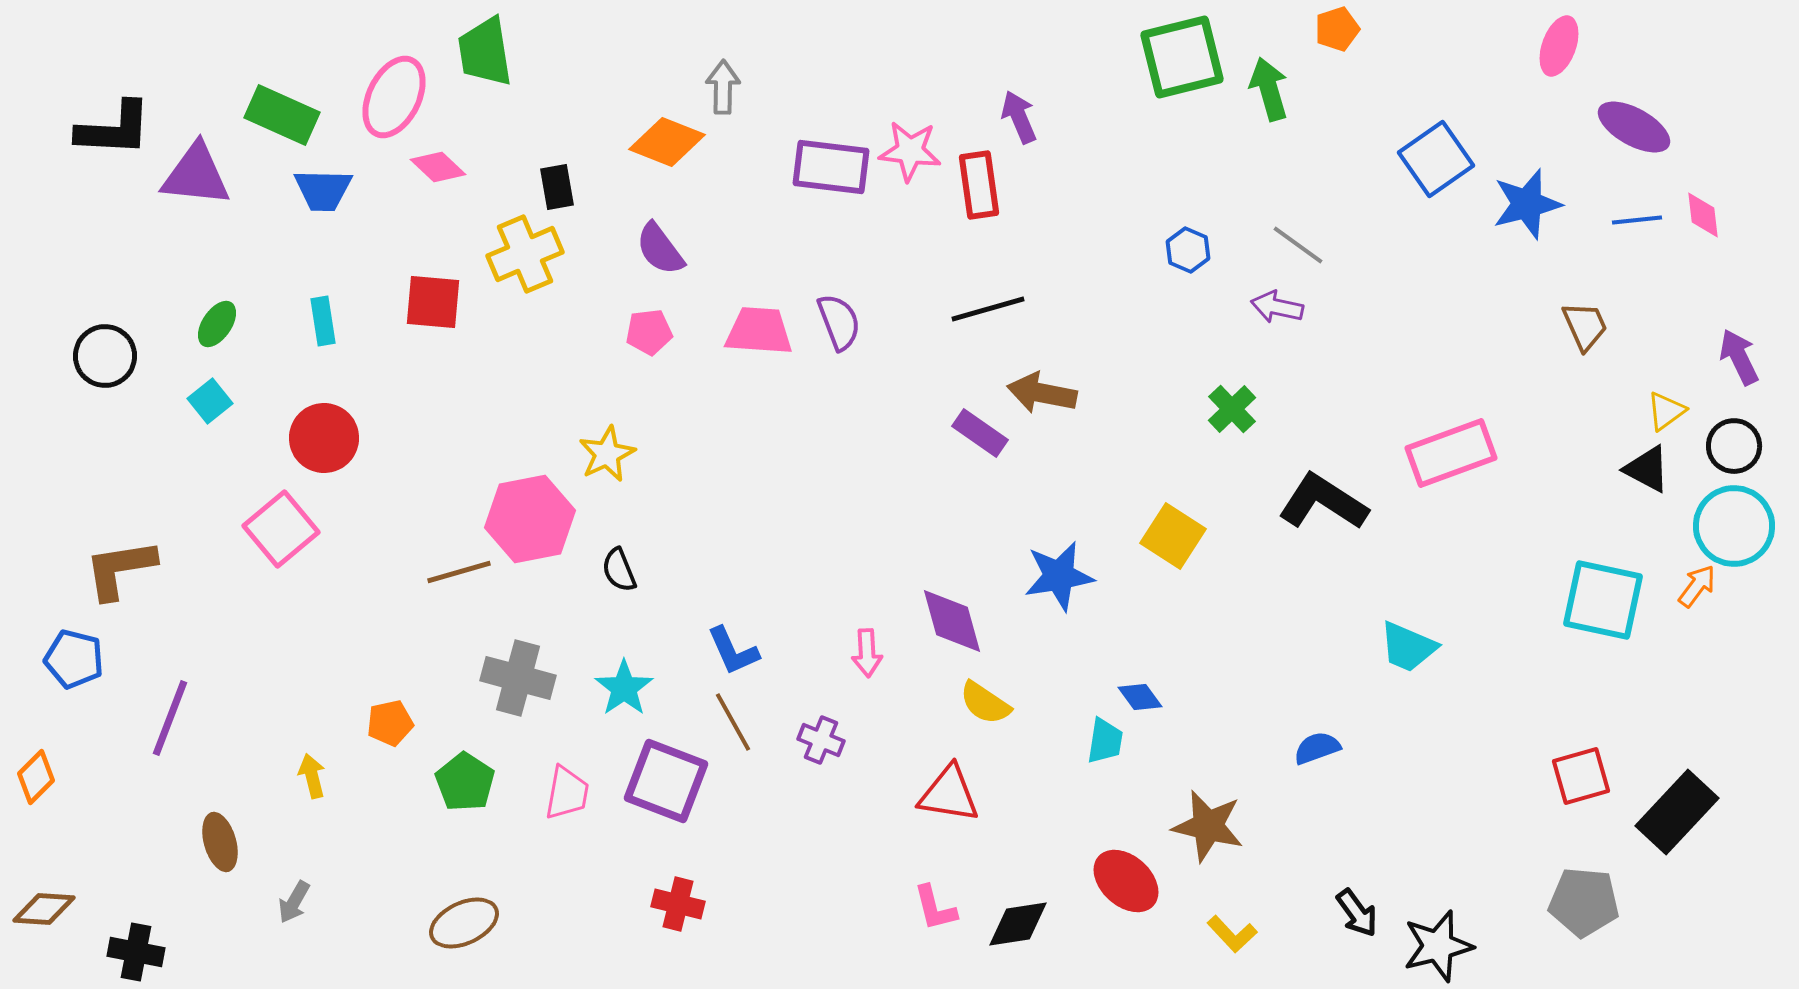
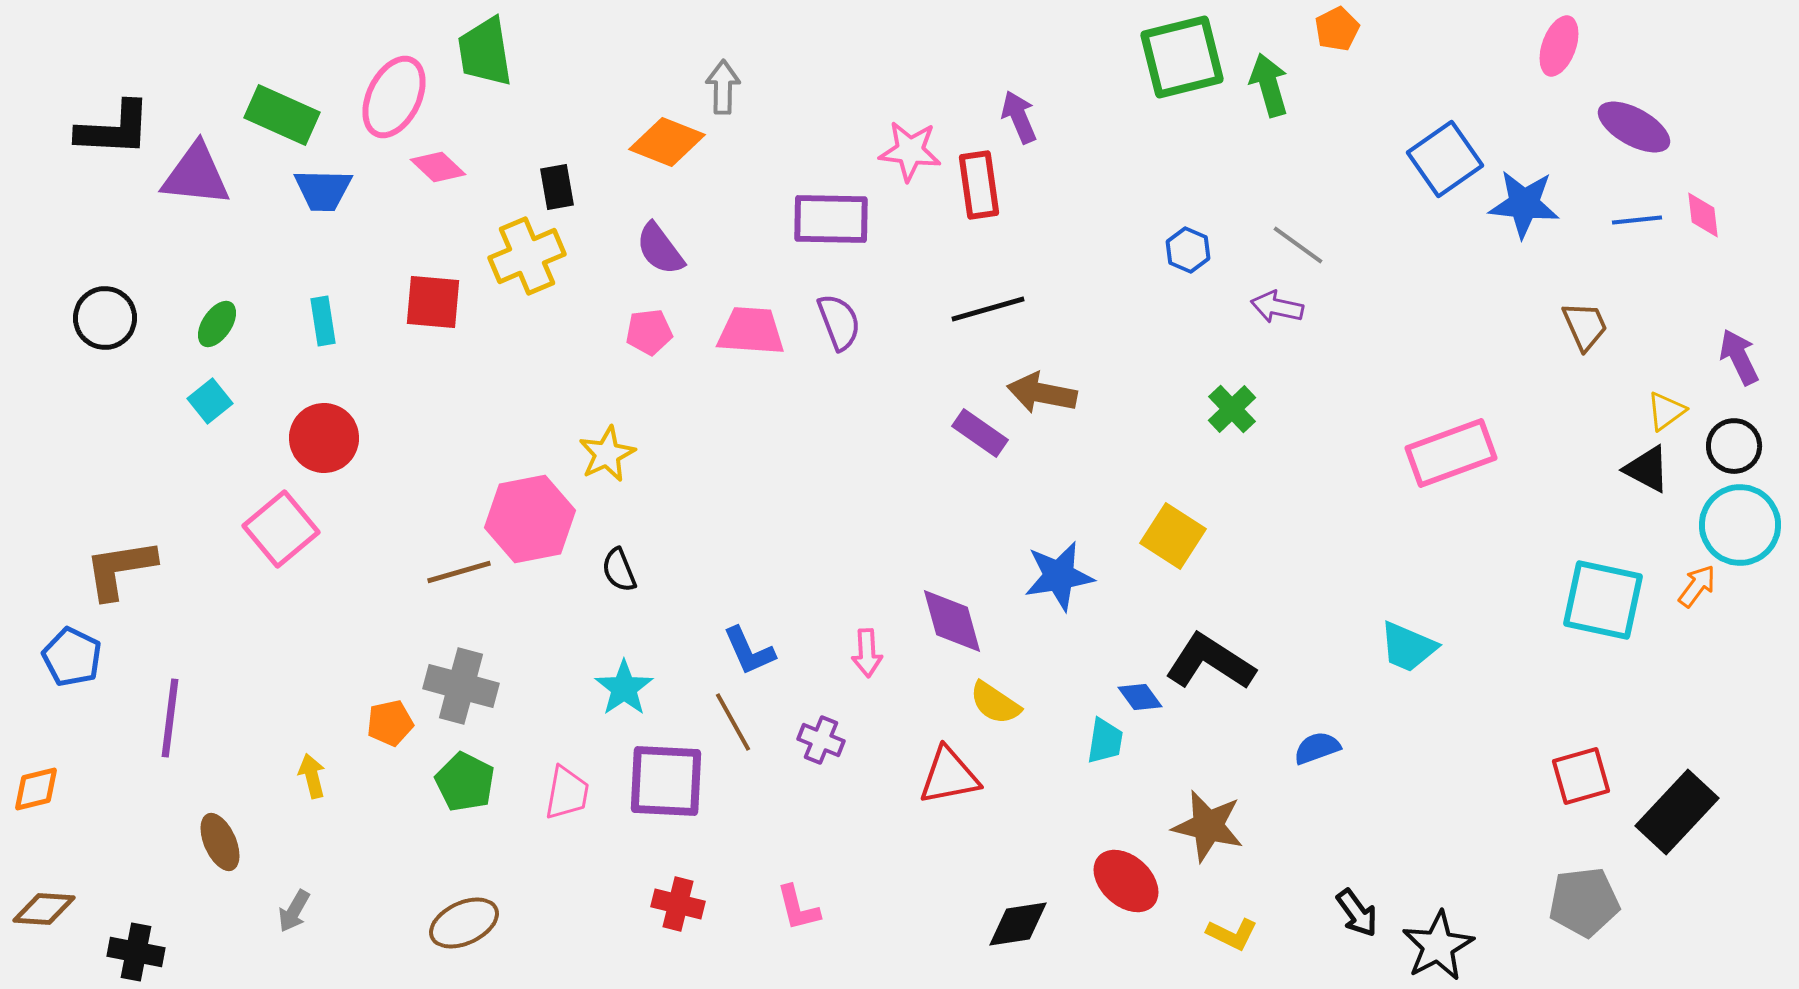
orange pentagon at (1337, 29): rotated 9 degrees counterclockwise
green arrow at (1269, 89): moved 4 px up
blue square at (1436, 159): moved 9 px right
purple rectangle at (831, 167): moved 52 px down; rotated 6 degrees counterclockwise
blue star at (1527, 204): moved 3 px left; rotated 20 degrees clockwise
yellow cross at (525, 254): moved 2 px right, 2 px down
pink trapezoid at (759, 331): moved 8 px left
black circle at (105, 356): moved 38 px up
black L-shape at (1323, 502): moved 113 px left, 160 px down
cyan circle at (1734, 526): moved 6 px right, 1 px up
blue L-shape at (733, 651): moved 16 px right
blue pentagon at (74, 659): moved 2 px left, 2 px up; rotated 12 degrees clockwise
gray cross at (518, 678): moved 57 px left, 8 px down
yellow semicircle at (985, 703): moved 10 px right
purple line at (170, 718): rotated 14 degrees counterclockwise
orange diamond at (36, 777): moved 12 px down; rotated 32 degrees clockwise
purple square at (666, 781): rotated 18 degrees counterclockwise
green pentagon at (465, 782): rotated 6 degrees counterclockwise
red triangle at (949, 794): moved 18 px up; rotated 20 degrees counterclockwise
brown ellipse at (220, 842): rotated 8 degrees counterclockwise
gray arrow at (294, 902): moved 9 px down
gray pentagon at (1584, 902): rotated 12 degrees counterclockwise
pink L-shape at (935, 908): moved 137 px left
yellow L-shape at (1232, 934): rotated 21 degrees counterclockwise
black star at (1438, 946): rotated 14 degrees counterclockwise
